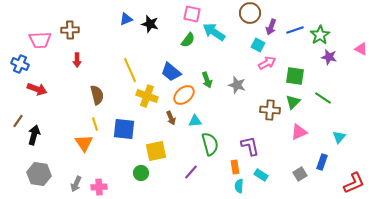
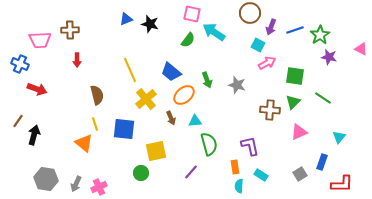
yellow cross at (147, 96): moved 1 px left, 3 px down; rotated 30 degrees clockwise
orange triangle at (84, 143): rotated 18 degrees counterclockwise
green semicircle at (210, 144): moved 1 px left
gray hexagon at (39, 174): moved 7 px right, 5 px down
red L-shape at (354, 183): moved 12 px left, 1 px down; rotated 25 degrees clockwise
pink cross at (99, 187): rotated 21 degrees counterclockwise
